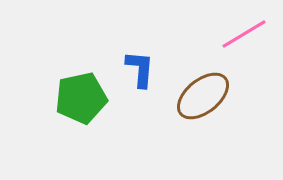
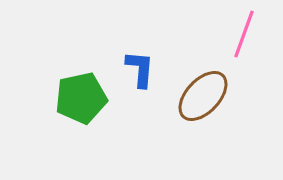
pink line: rotated 39 degrees counterclockwise
brown ellipse: rotated 8 degrees counterclockwise
